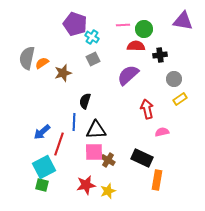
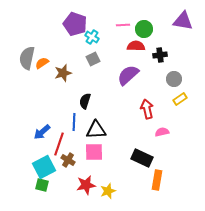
brown cross: moved 40 px left
